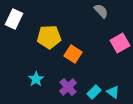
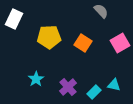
orange square: moved 10 px right, 11 px up
cyan triangle: moved 1 px right, 7 px up; rotated 24 degrees counterclockwise
